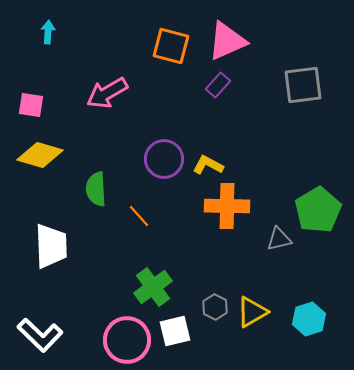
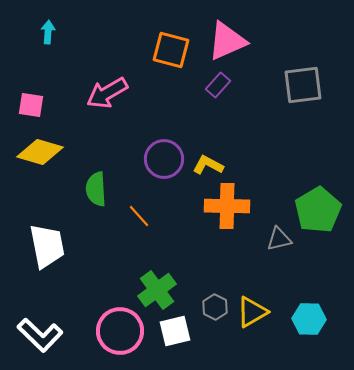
orange square: moved 4 px down
yellow diamond: moved 3 px up
white trapezoid: moved 4 px left; rotated 9 degrees counterclockwise
green cross: moved 4 px right, 3 px down
cyan hexagon: rotated 20 degrees clockwise
pink circle: moved 7 px left, 9 px up
